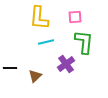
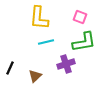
pink square: moved 5 px right; rotated 24 degrees clockwise
green L-shape: rotated 75 degrees clockwise
purple cross: rotated 18 degrees clockwise
black line: rotated 64 degrees counterclockwise
